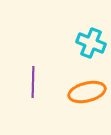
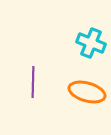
orange ellipse: rotated 30 degrees clockwise
